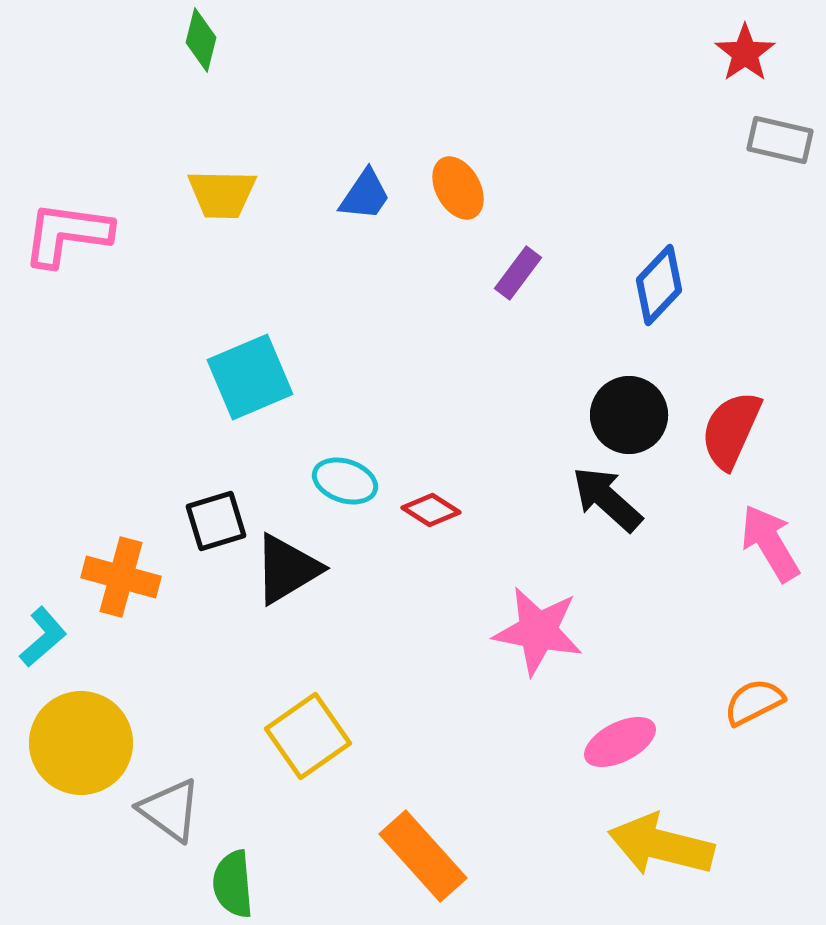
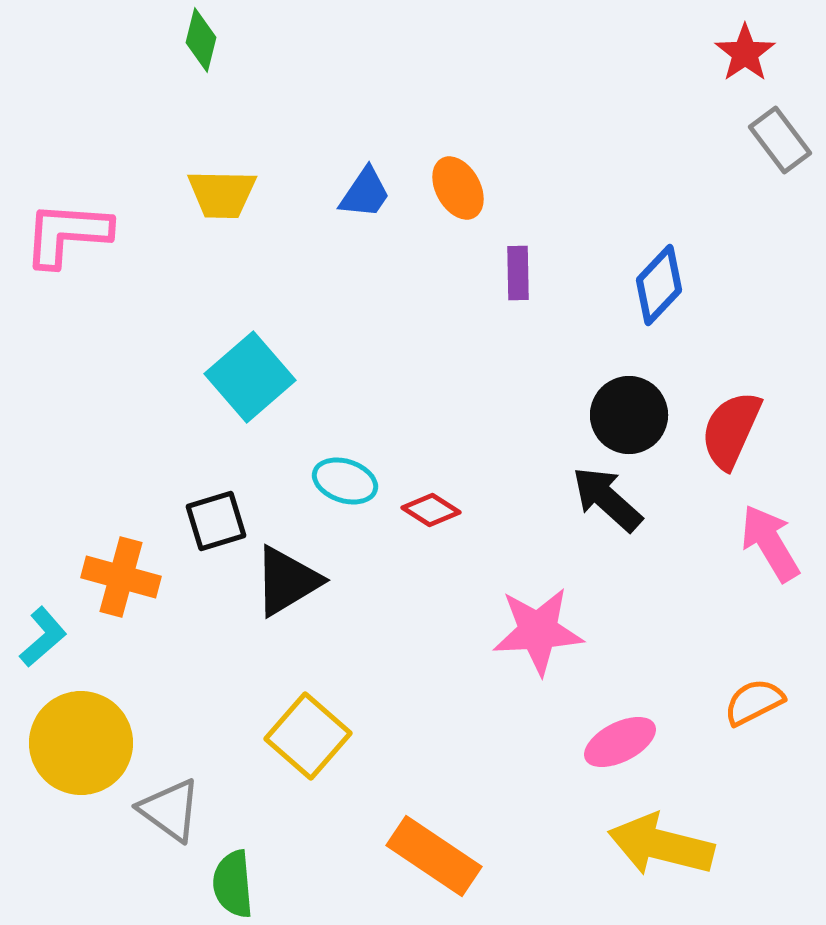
gray rectangle: rotated 40 degrees clockwise
blue trapezoid: moved 2 px up
pink L-shape: rotated 4 degrees counterclockwise
purple rectangle: rotated 38 degrees counterclockwise
cyan square: rotated 18 degrees counterclockwise
black triangle: moved 12 px down
pink star: rotated 14 degrees counterclockwise
yellow square: rotated 14 degrees counterclockwise
orange rectangle: moved 11 px right; rotated 14 degrees counterclockwise
